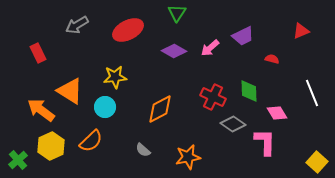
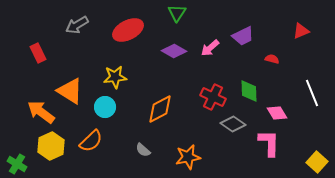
orange arrow: moved 2 px down
pink L-shape: moved 4 px right, 1 px down
green cross: moved 1 px left, 4 px down; rotated 18 degrees counterclockwise
